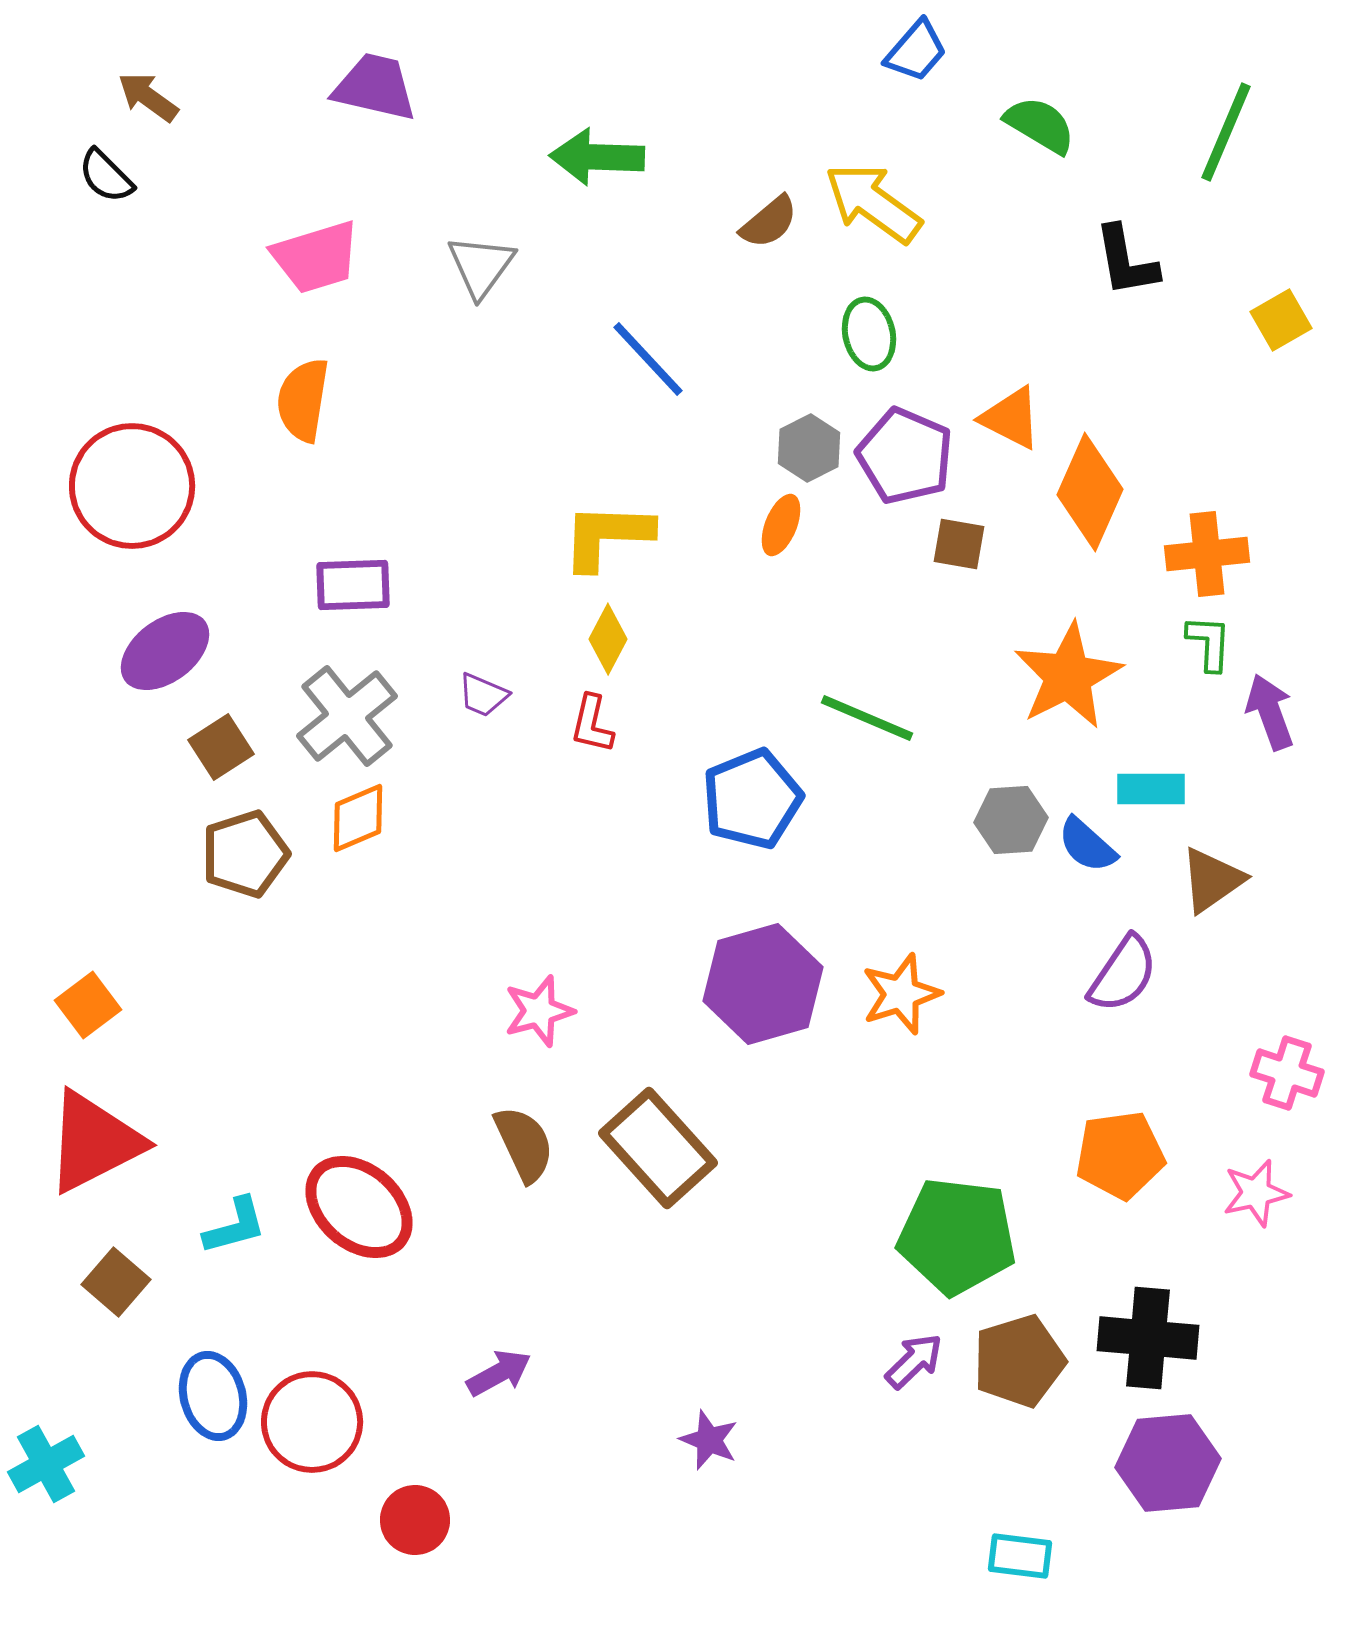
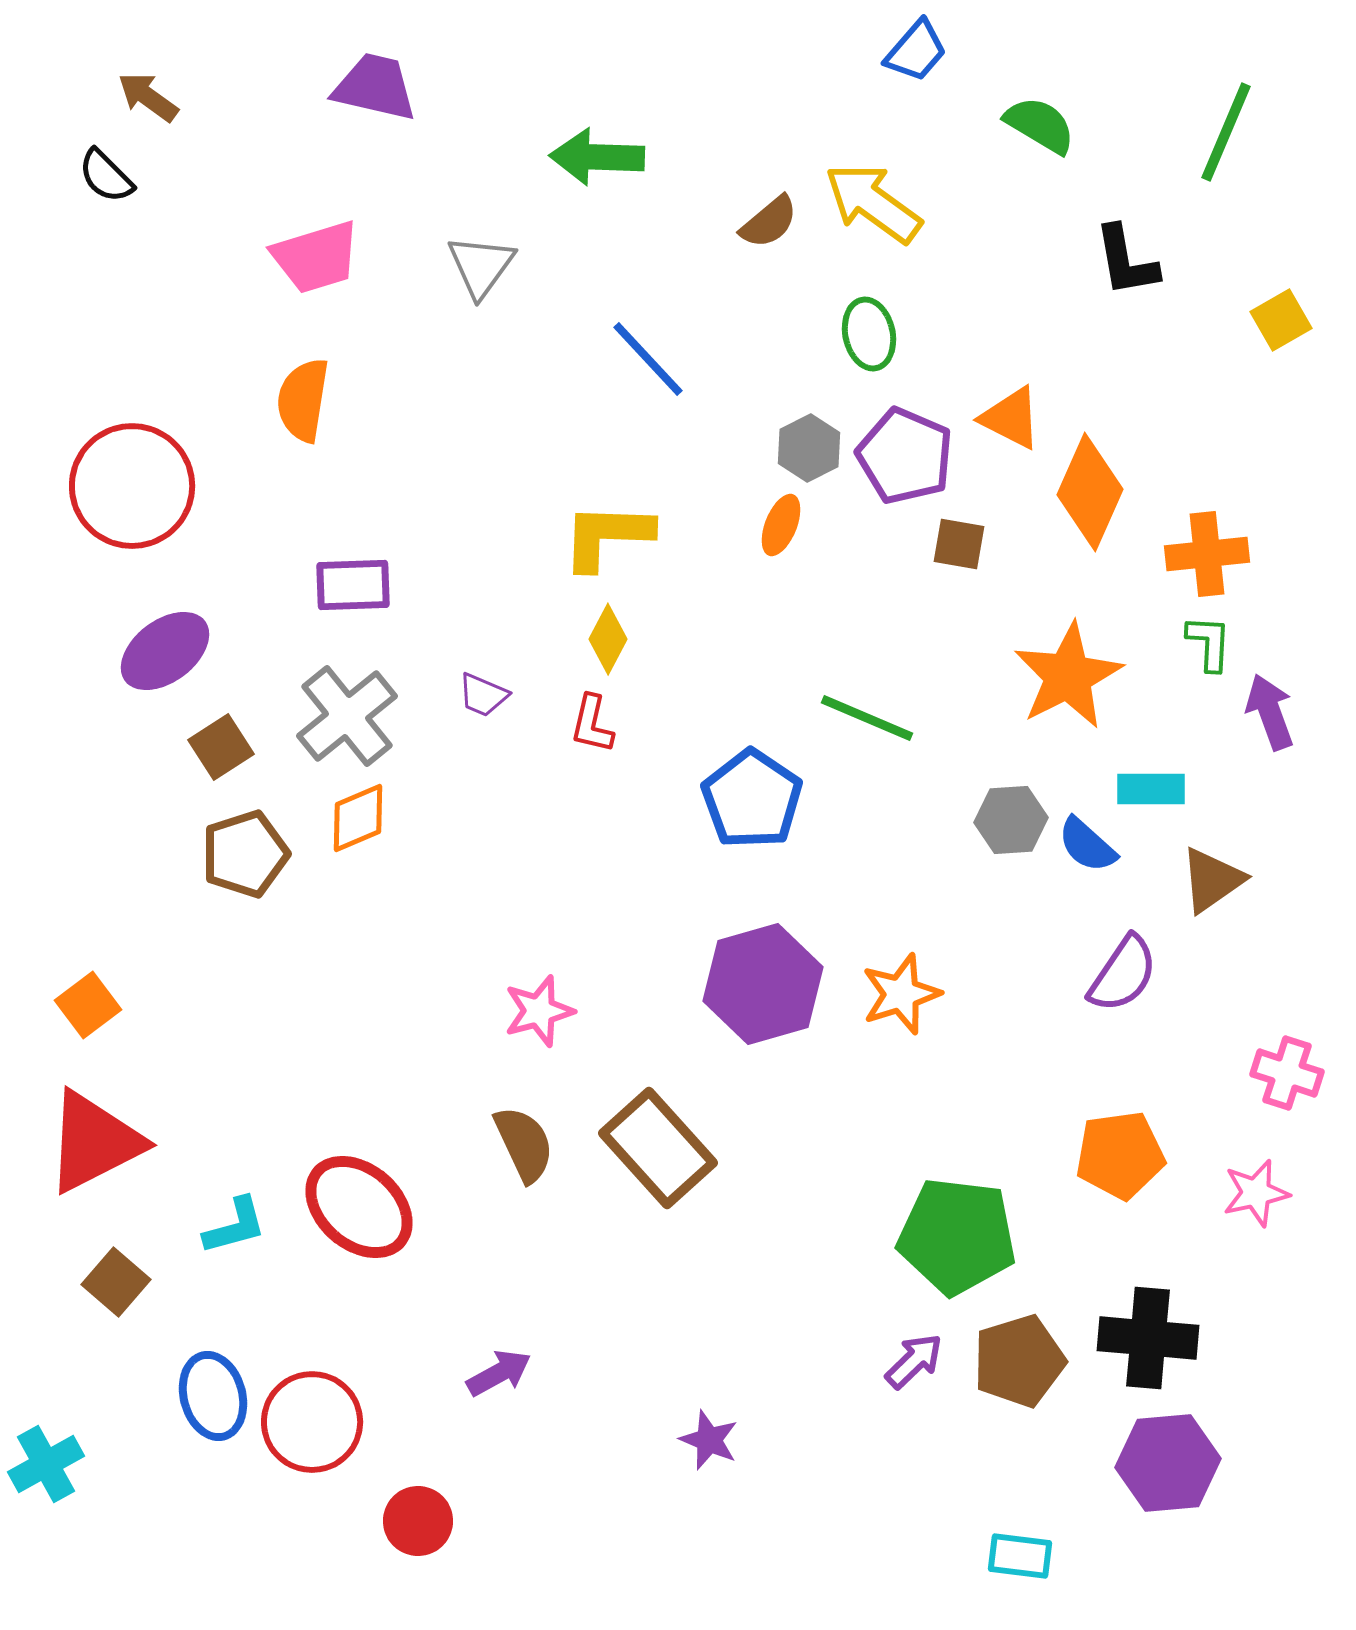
blue pentagon at (752, 799): rotated 16 degrees counterclockwise
red circle at (415, 1520): moved 3 px right, 1 px down
